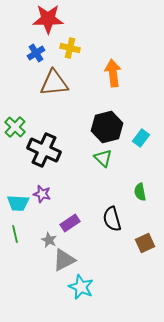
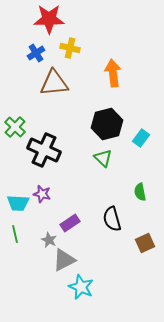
red star: moved 1 px right
black hexagon: moved 3 px up
